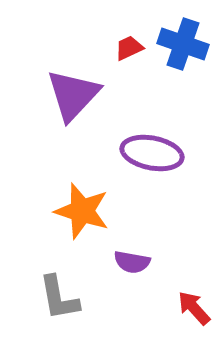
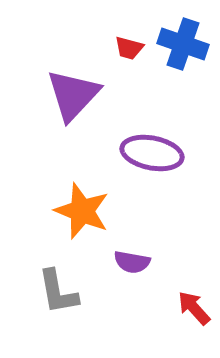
red trapezoid: rotated 140 degrees counterclockwise
orange star: rotated 4 degrees clockwise
gray L-shape: moved 1 px left, 6 px up
